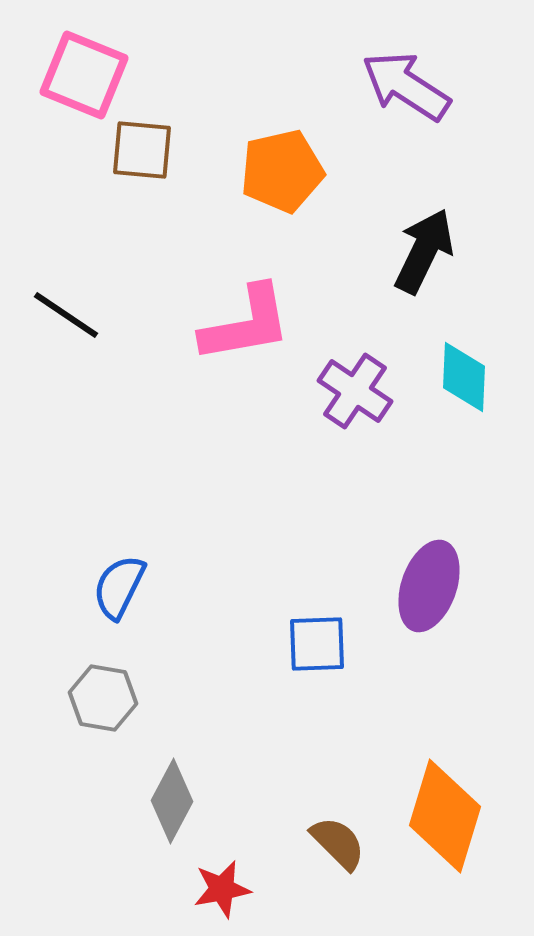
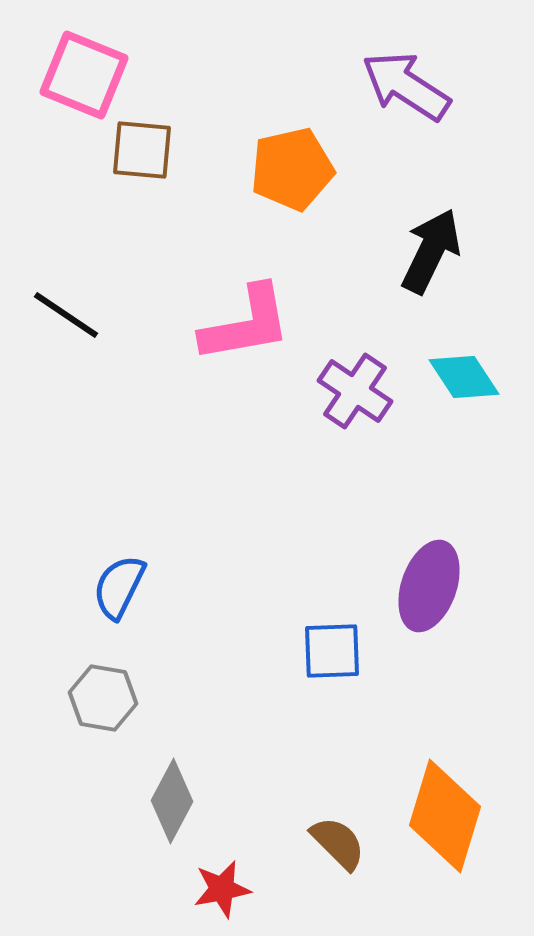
orange pentagon: moved 10 px right, 2 px up
black arrow: moved 7 px right
cyan diamond: rotated 36 degrees counterclockwise
blue square: moved 15 px right, 7 px down
